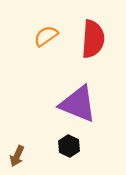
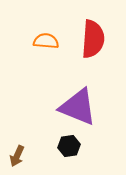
orange semicircle: moved 5 px down; rotated 40 degrees clockwise
purple triangle: moved 3 px down
black hexagon: rotated 25 degrees clockwise
